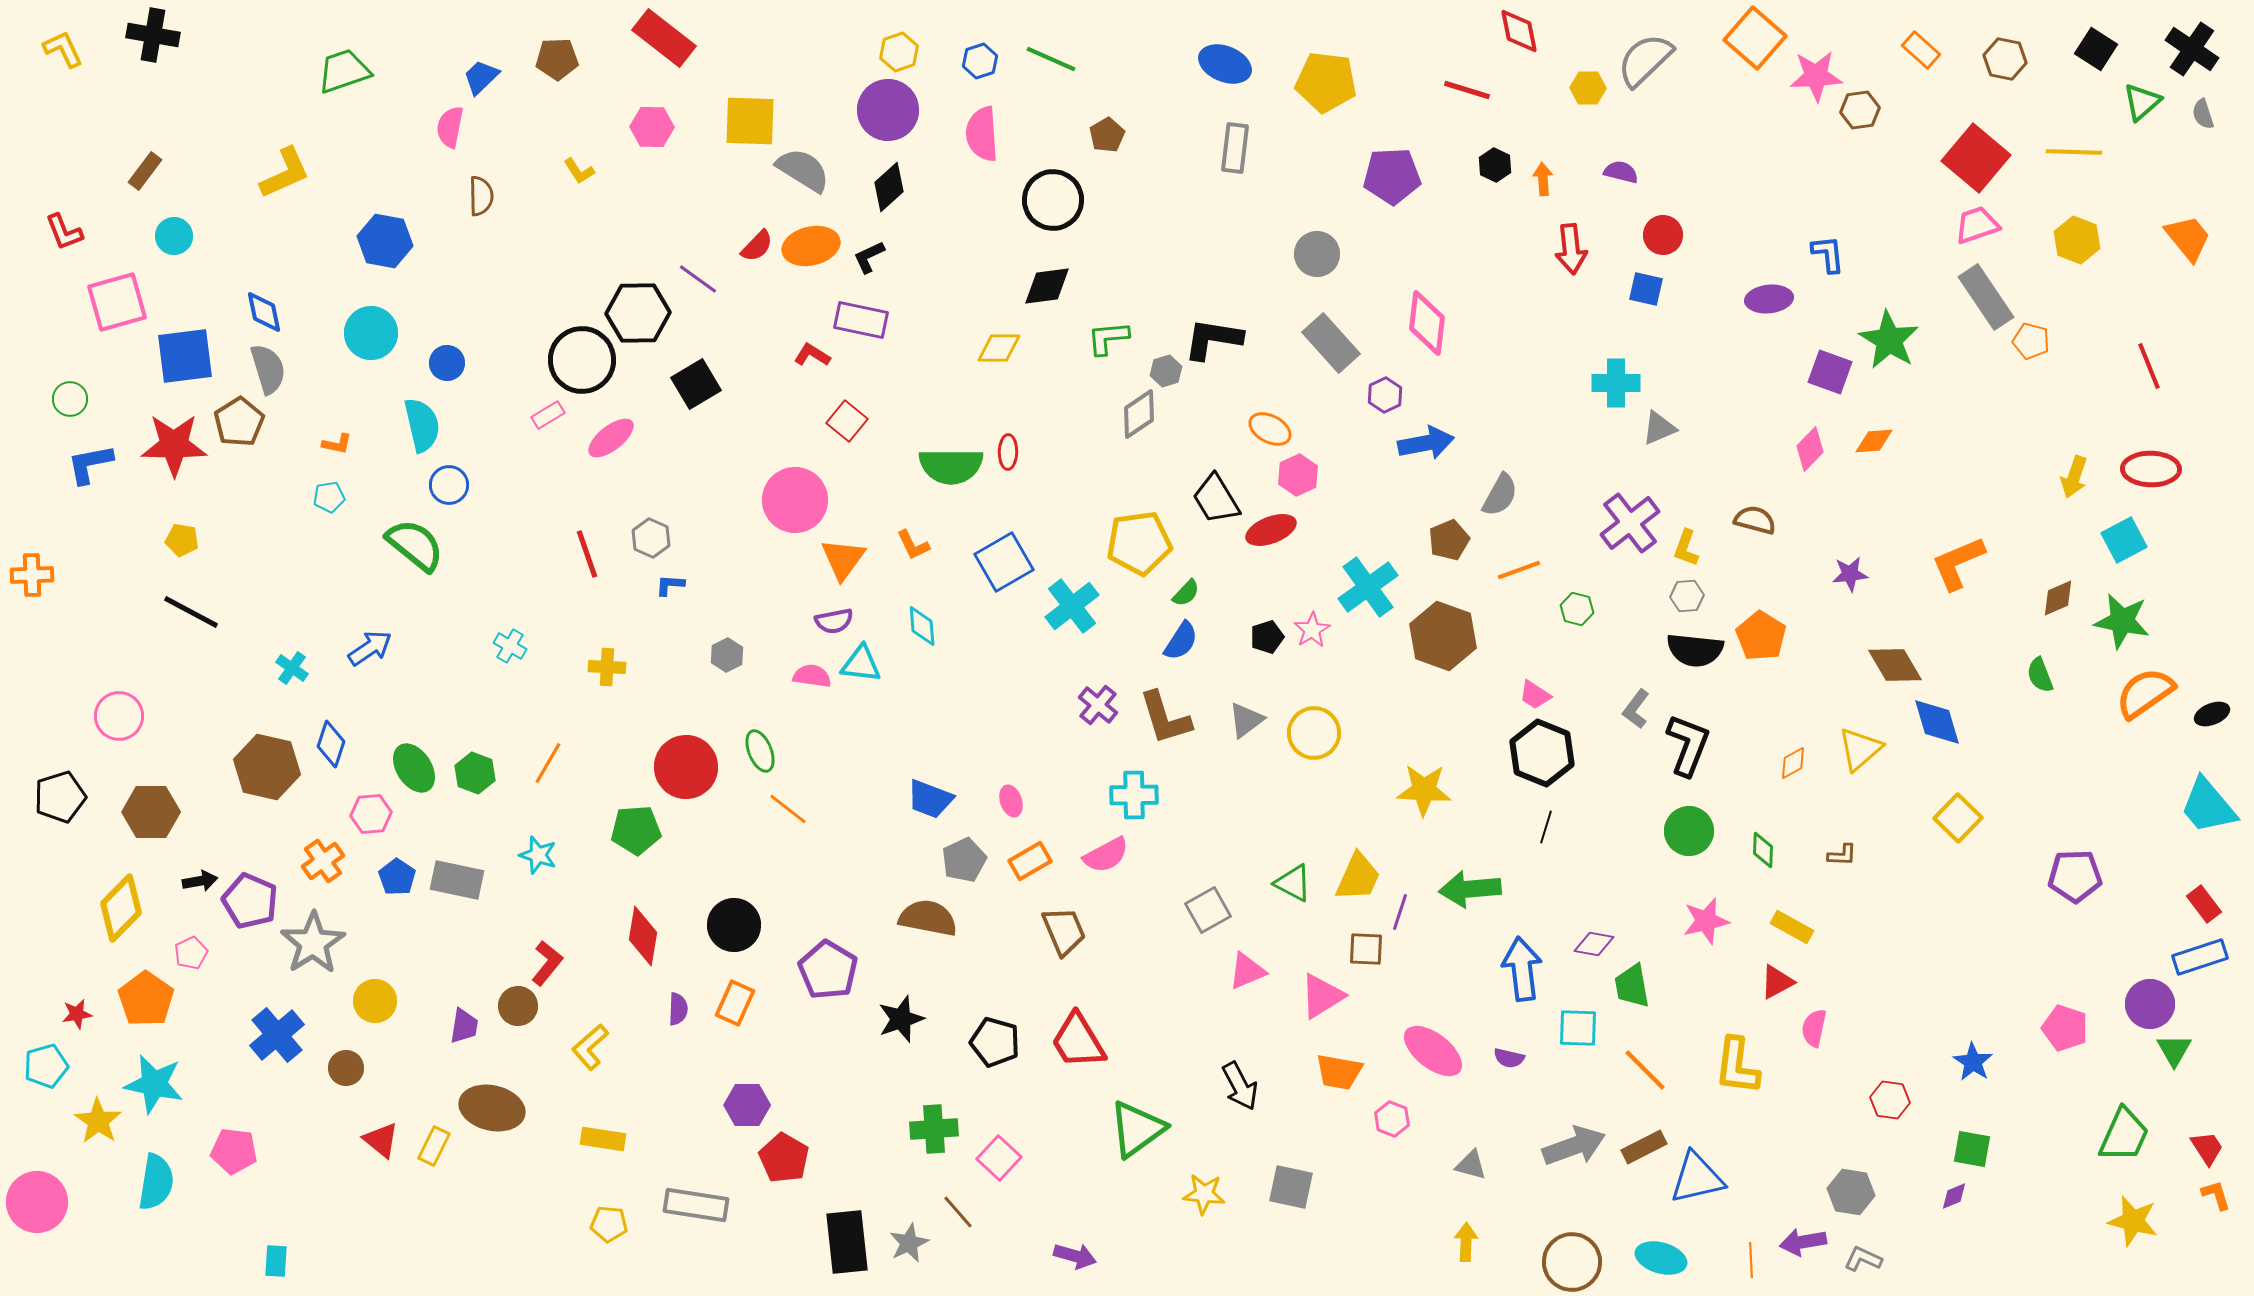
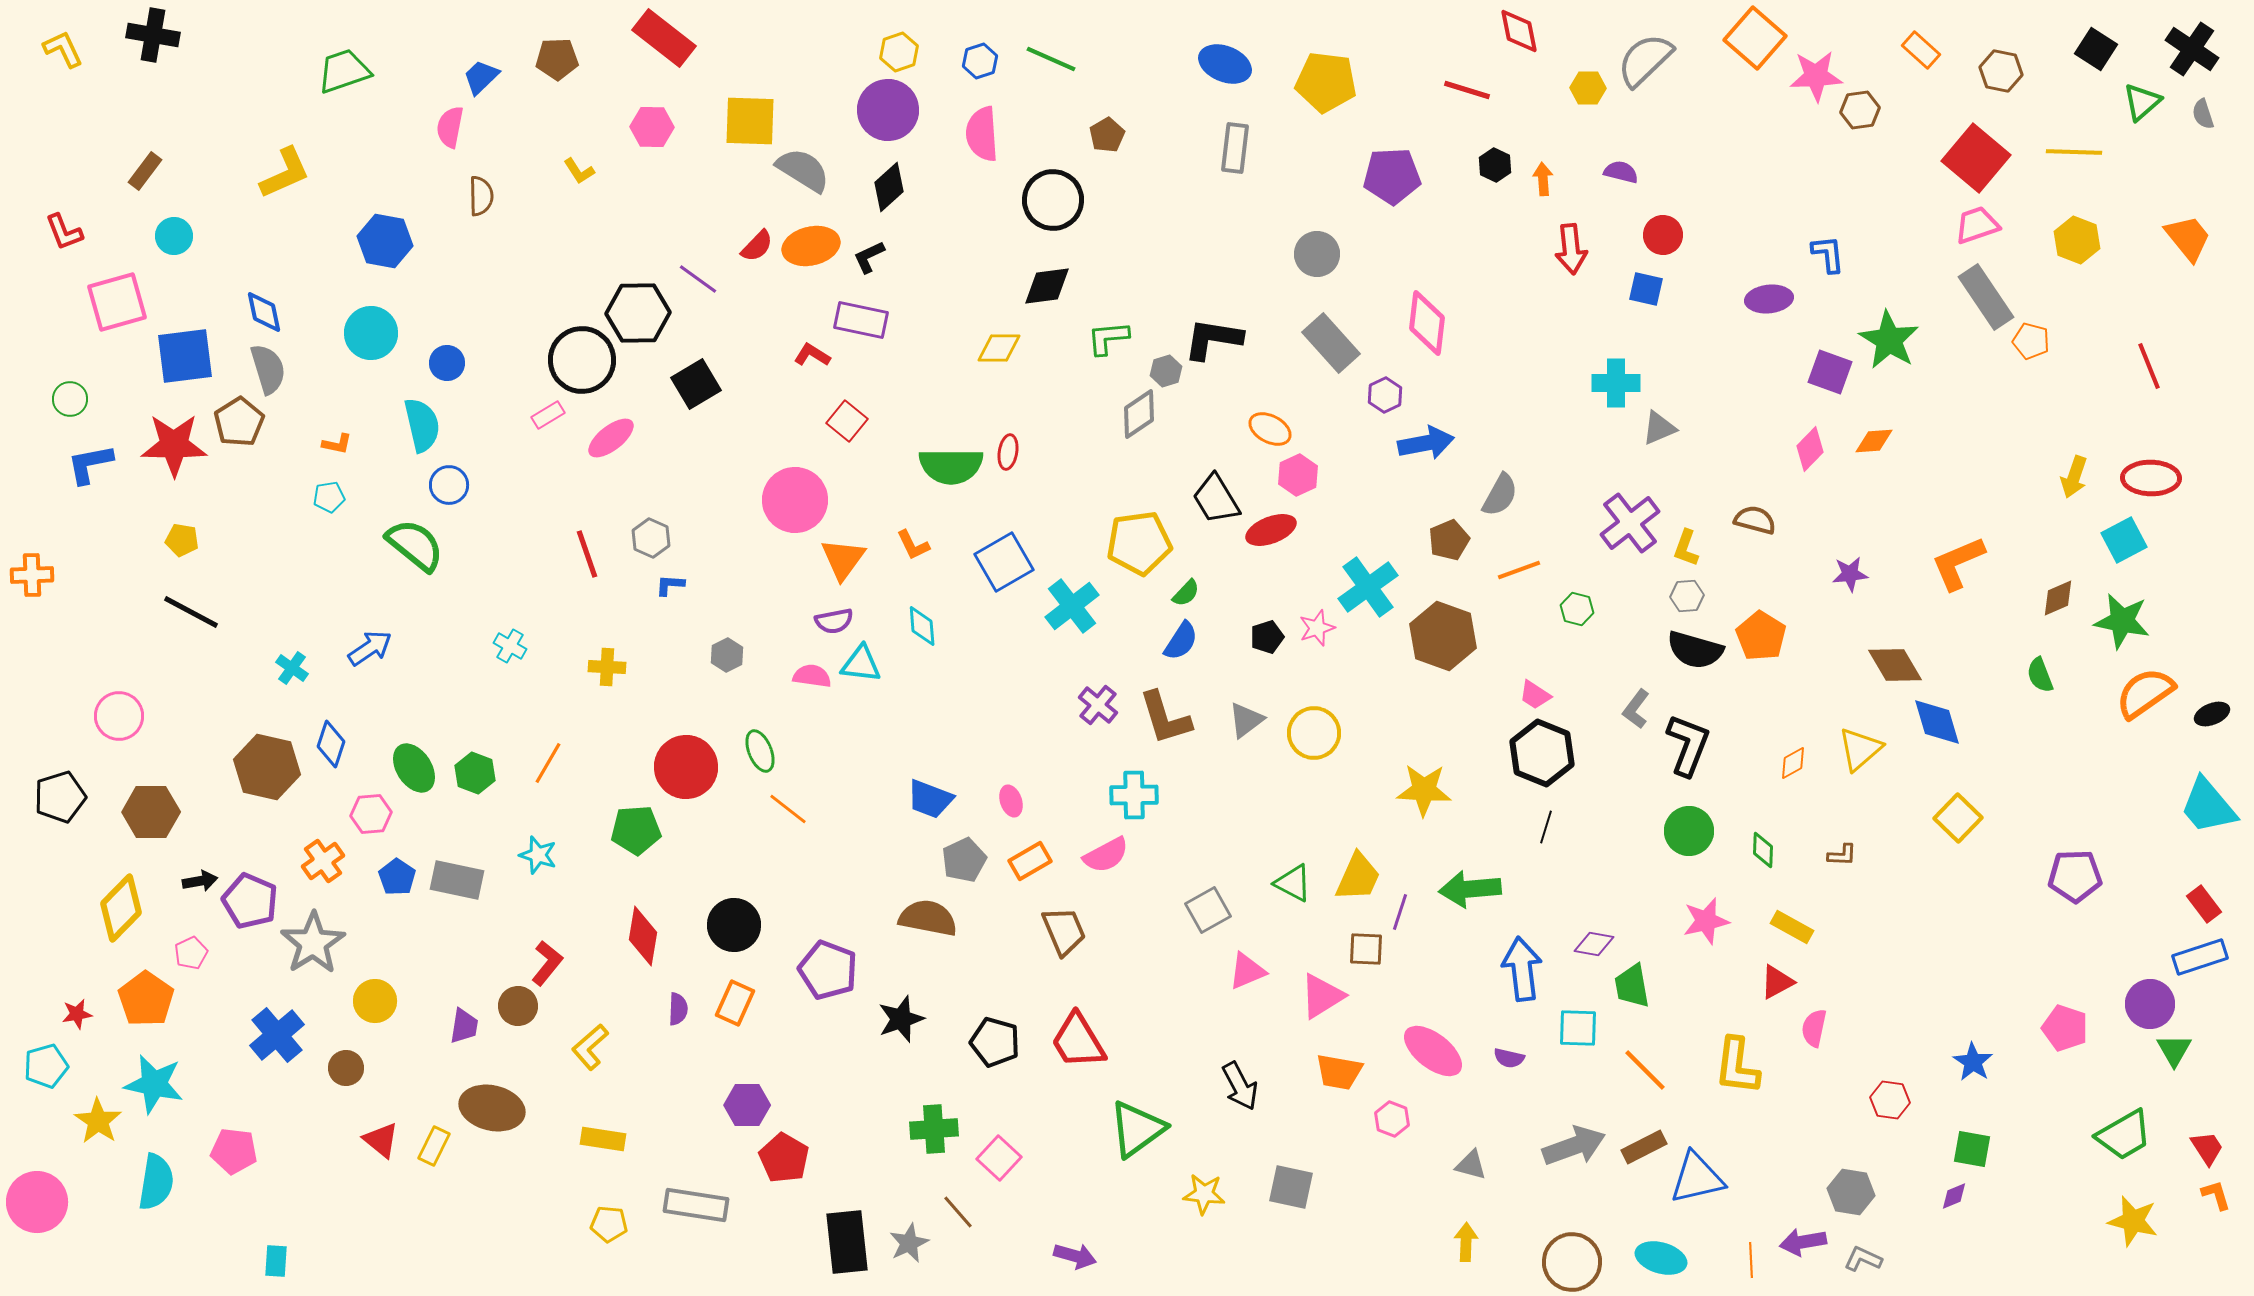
brown hexagon at (2005, 59): moved 4 px left, 12 px down
red ellipse at (1008, 452): rotated 8 degrees clockwise
red ellipse at (2151, 469): moved 9 px down
pink star at (1312, 630): moved 5 px right, 2 px up; rotated 12 degrees clockwise
black semicircle at (1695, 650): rotated 10 degrees clockwise
purple pentagon at (828, 970): rotated 10 degrees counterclockwise
green trapezoid at (2124, 1135): rotated 36 degrees clockwise
